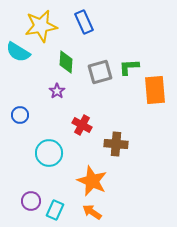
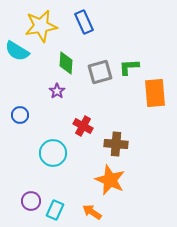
cyan semicircle: moved 1 px left, 1 px up
green diamond: moved 1 px down
orange rectangle: moved 3 px down
red cross: moved 1 px right, 1 px down
cyan circle: moved 4 px right
orange star: moved 18 px right, 1 px up
